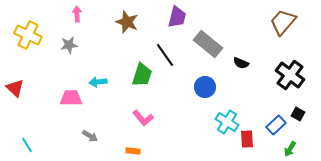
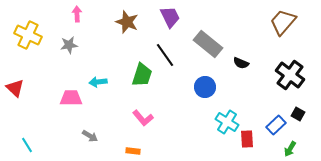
purple trapezoid: moved 7 px left; rotated 40 degrees counterclockwise
